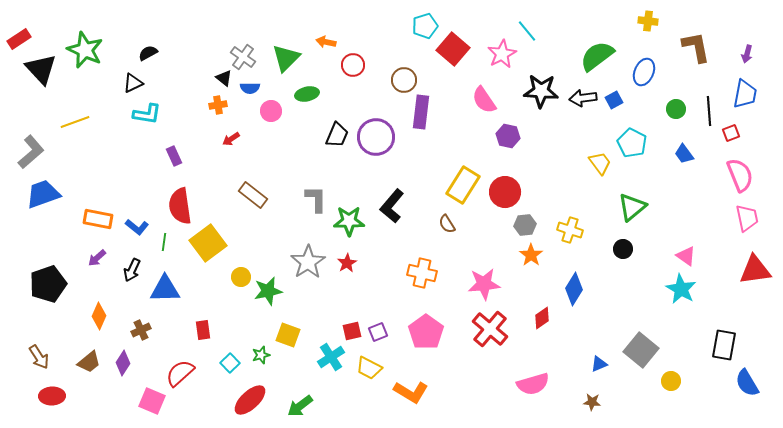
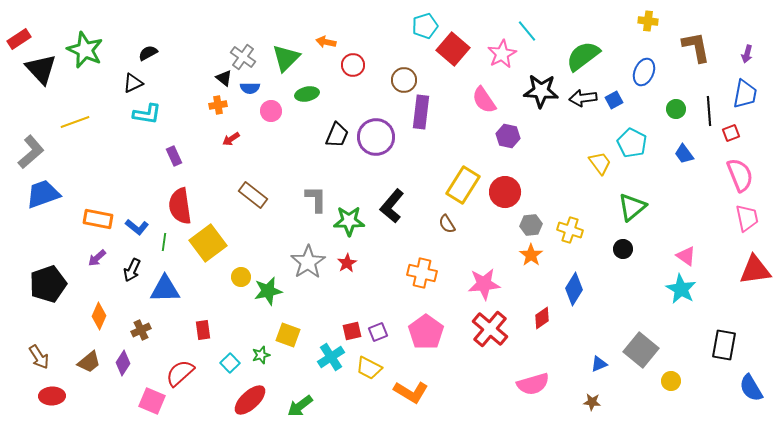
green semicircle at (597, 56): moved 14 px left
gray hexagon at (525, 225): moved 6 px right
blue semicircle at (747, 383): moved 4 px right, 5 px down
